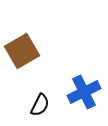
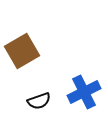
black semicircle: moved 1 px left, 4 px up; rotated 45 degrees clockwise
